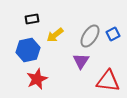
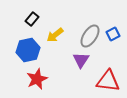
black rectangle: rotated 40 degrees counterclockwise
purple triangle: moved 1 px up
